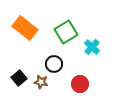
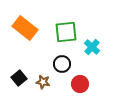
green square: rotated 25 degrees clockwise
black circle: moved 8 px right
brown star: moved 2 px right
